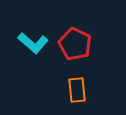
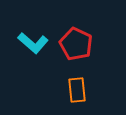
red pentagon: moved 1 px right
